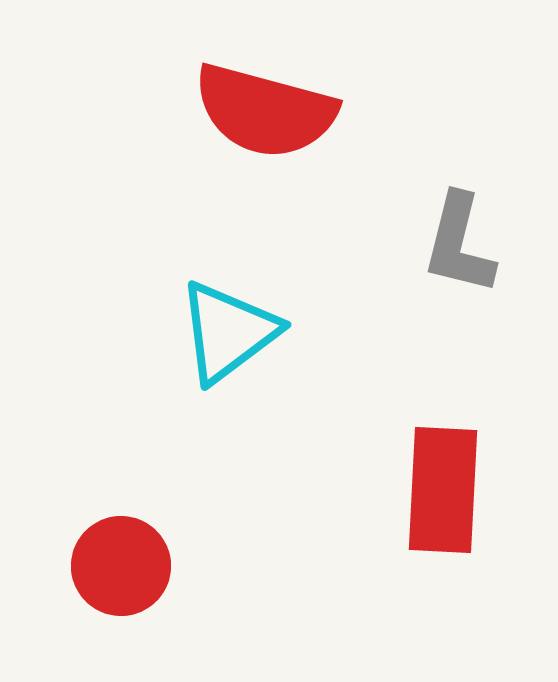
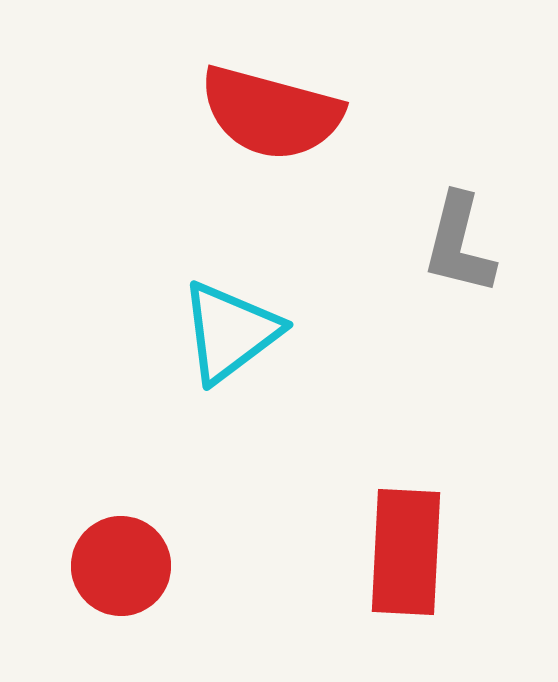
red semicircle: moved 6 px right, 2 px down
cyan triangle: moved 2 px right
red rectangle: moved 37 px left, 62 px down
